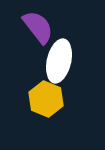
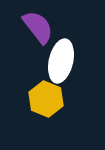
white ellipse: moved 2 px right
